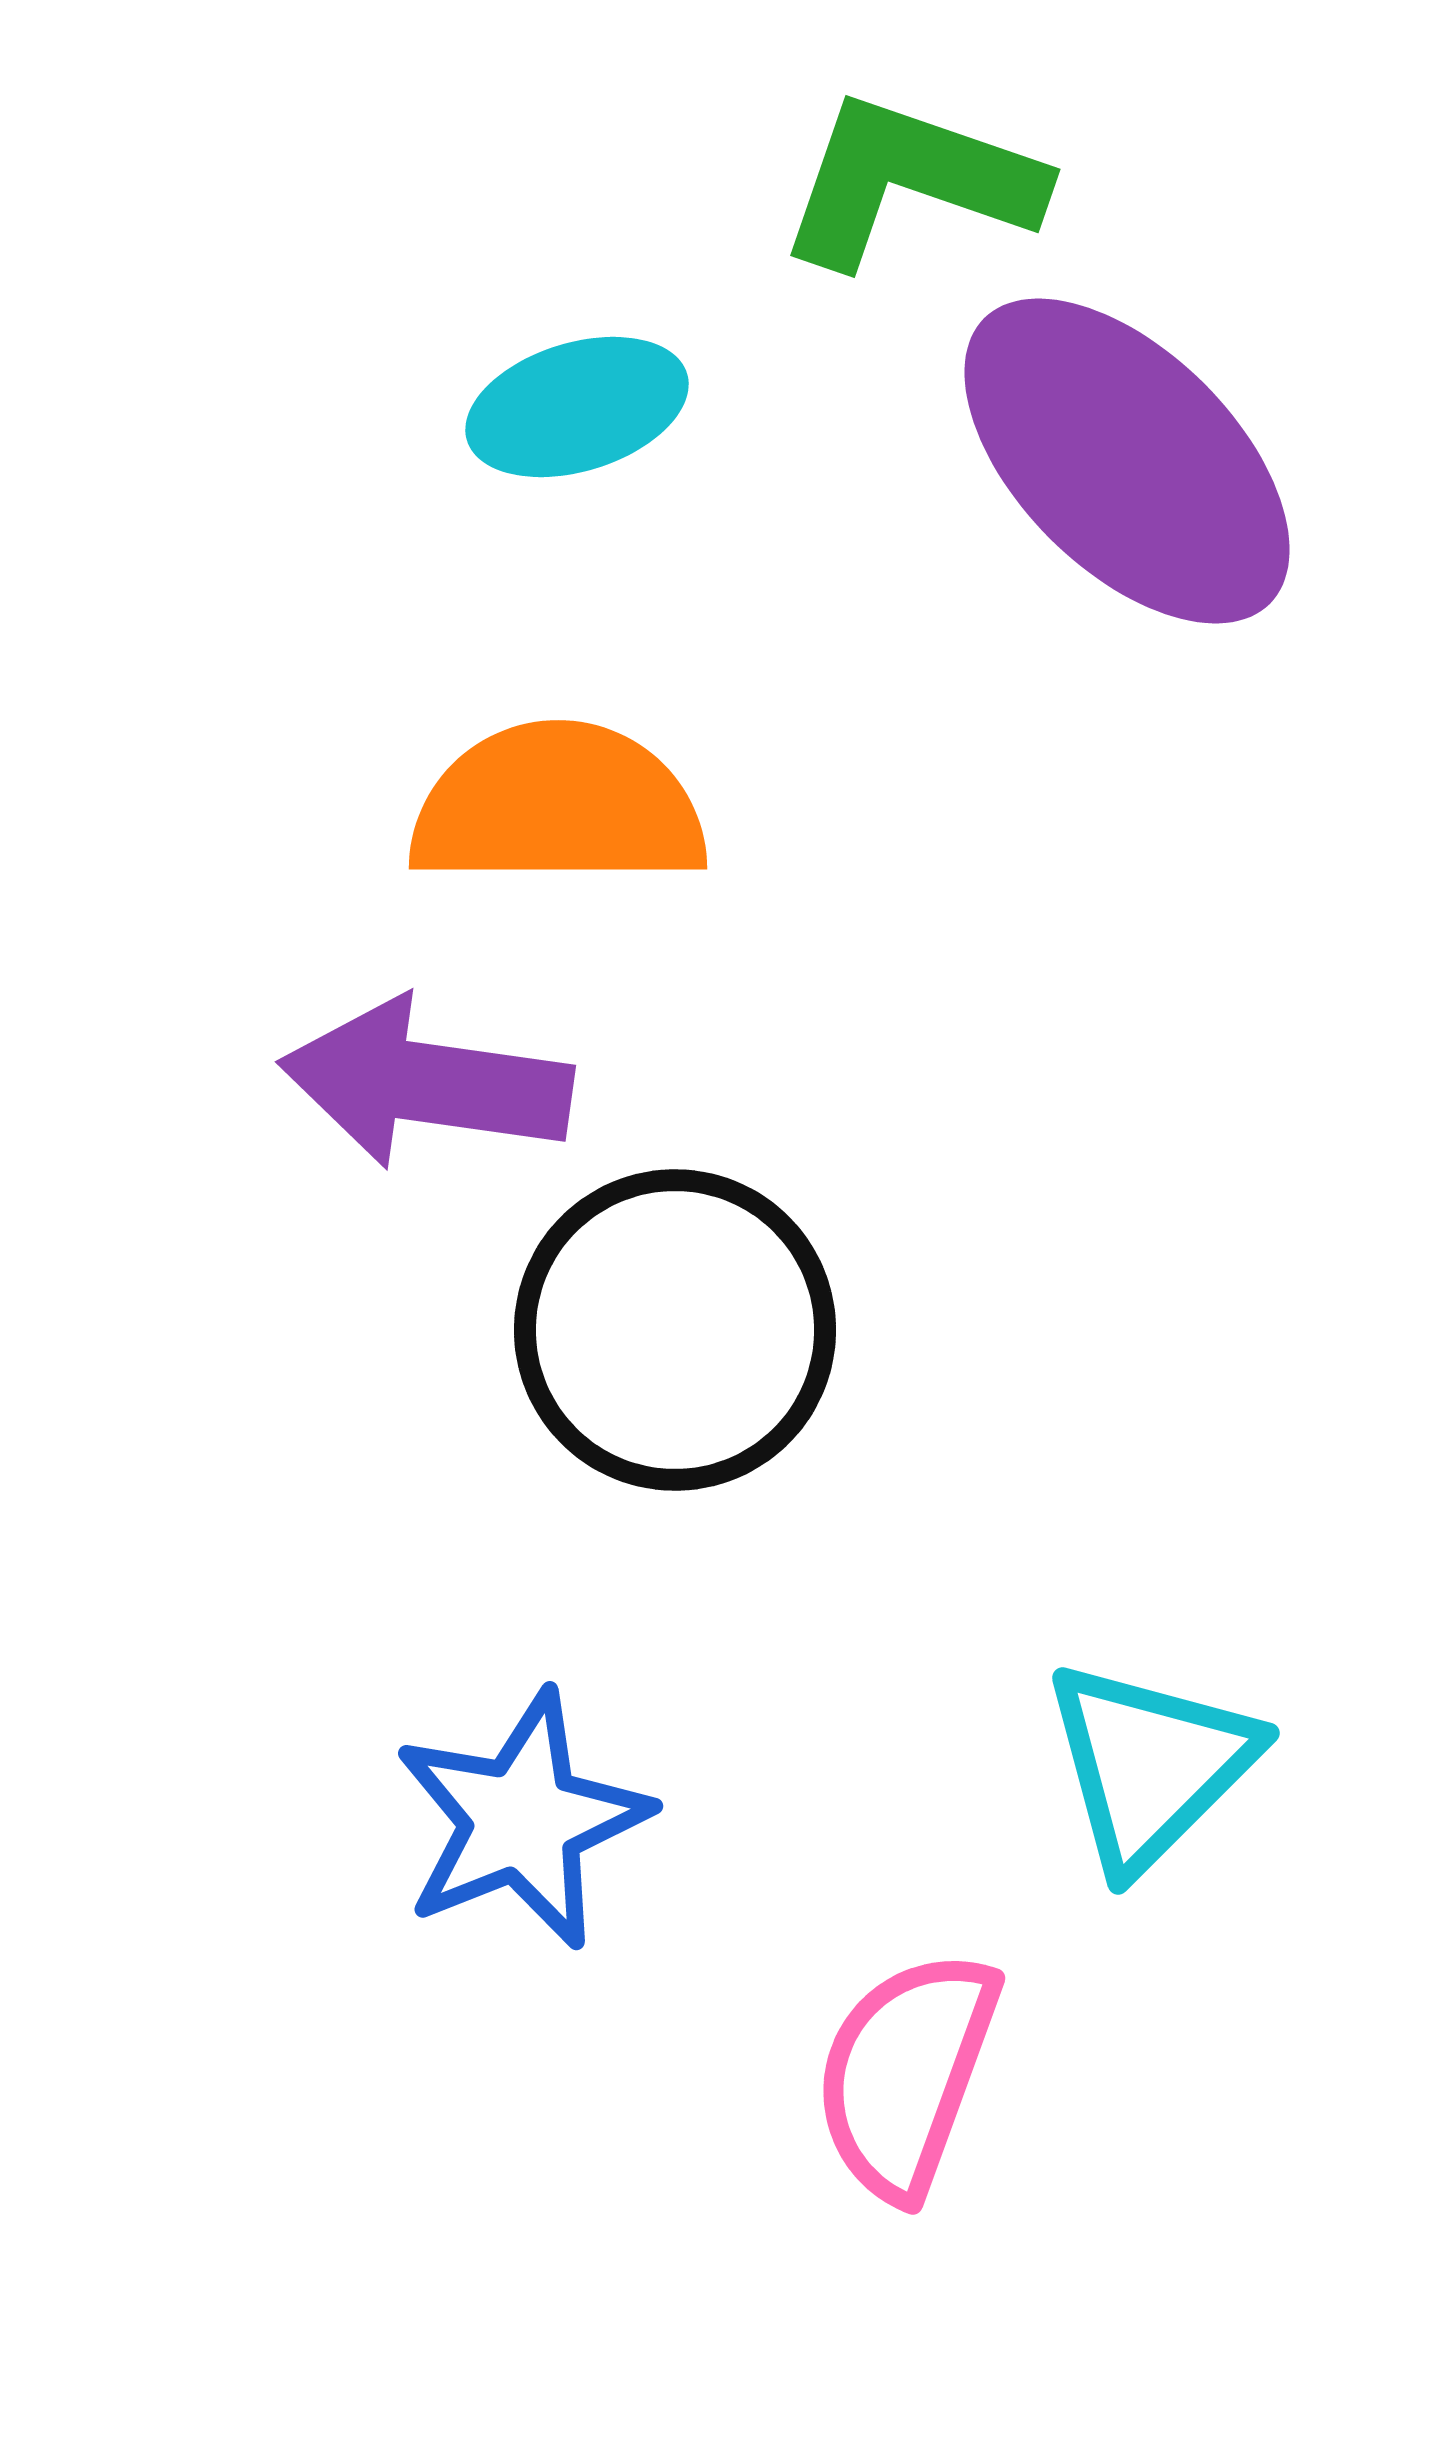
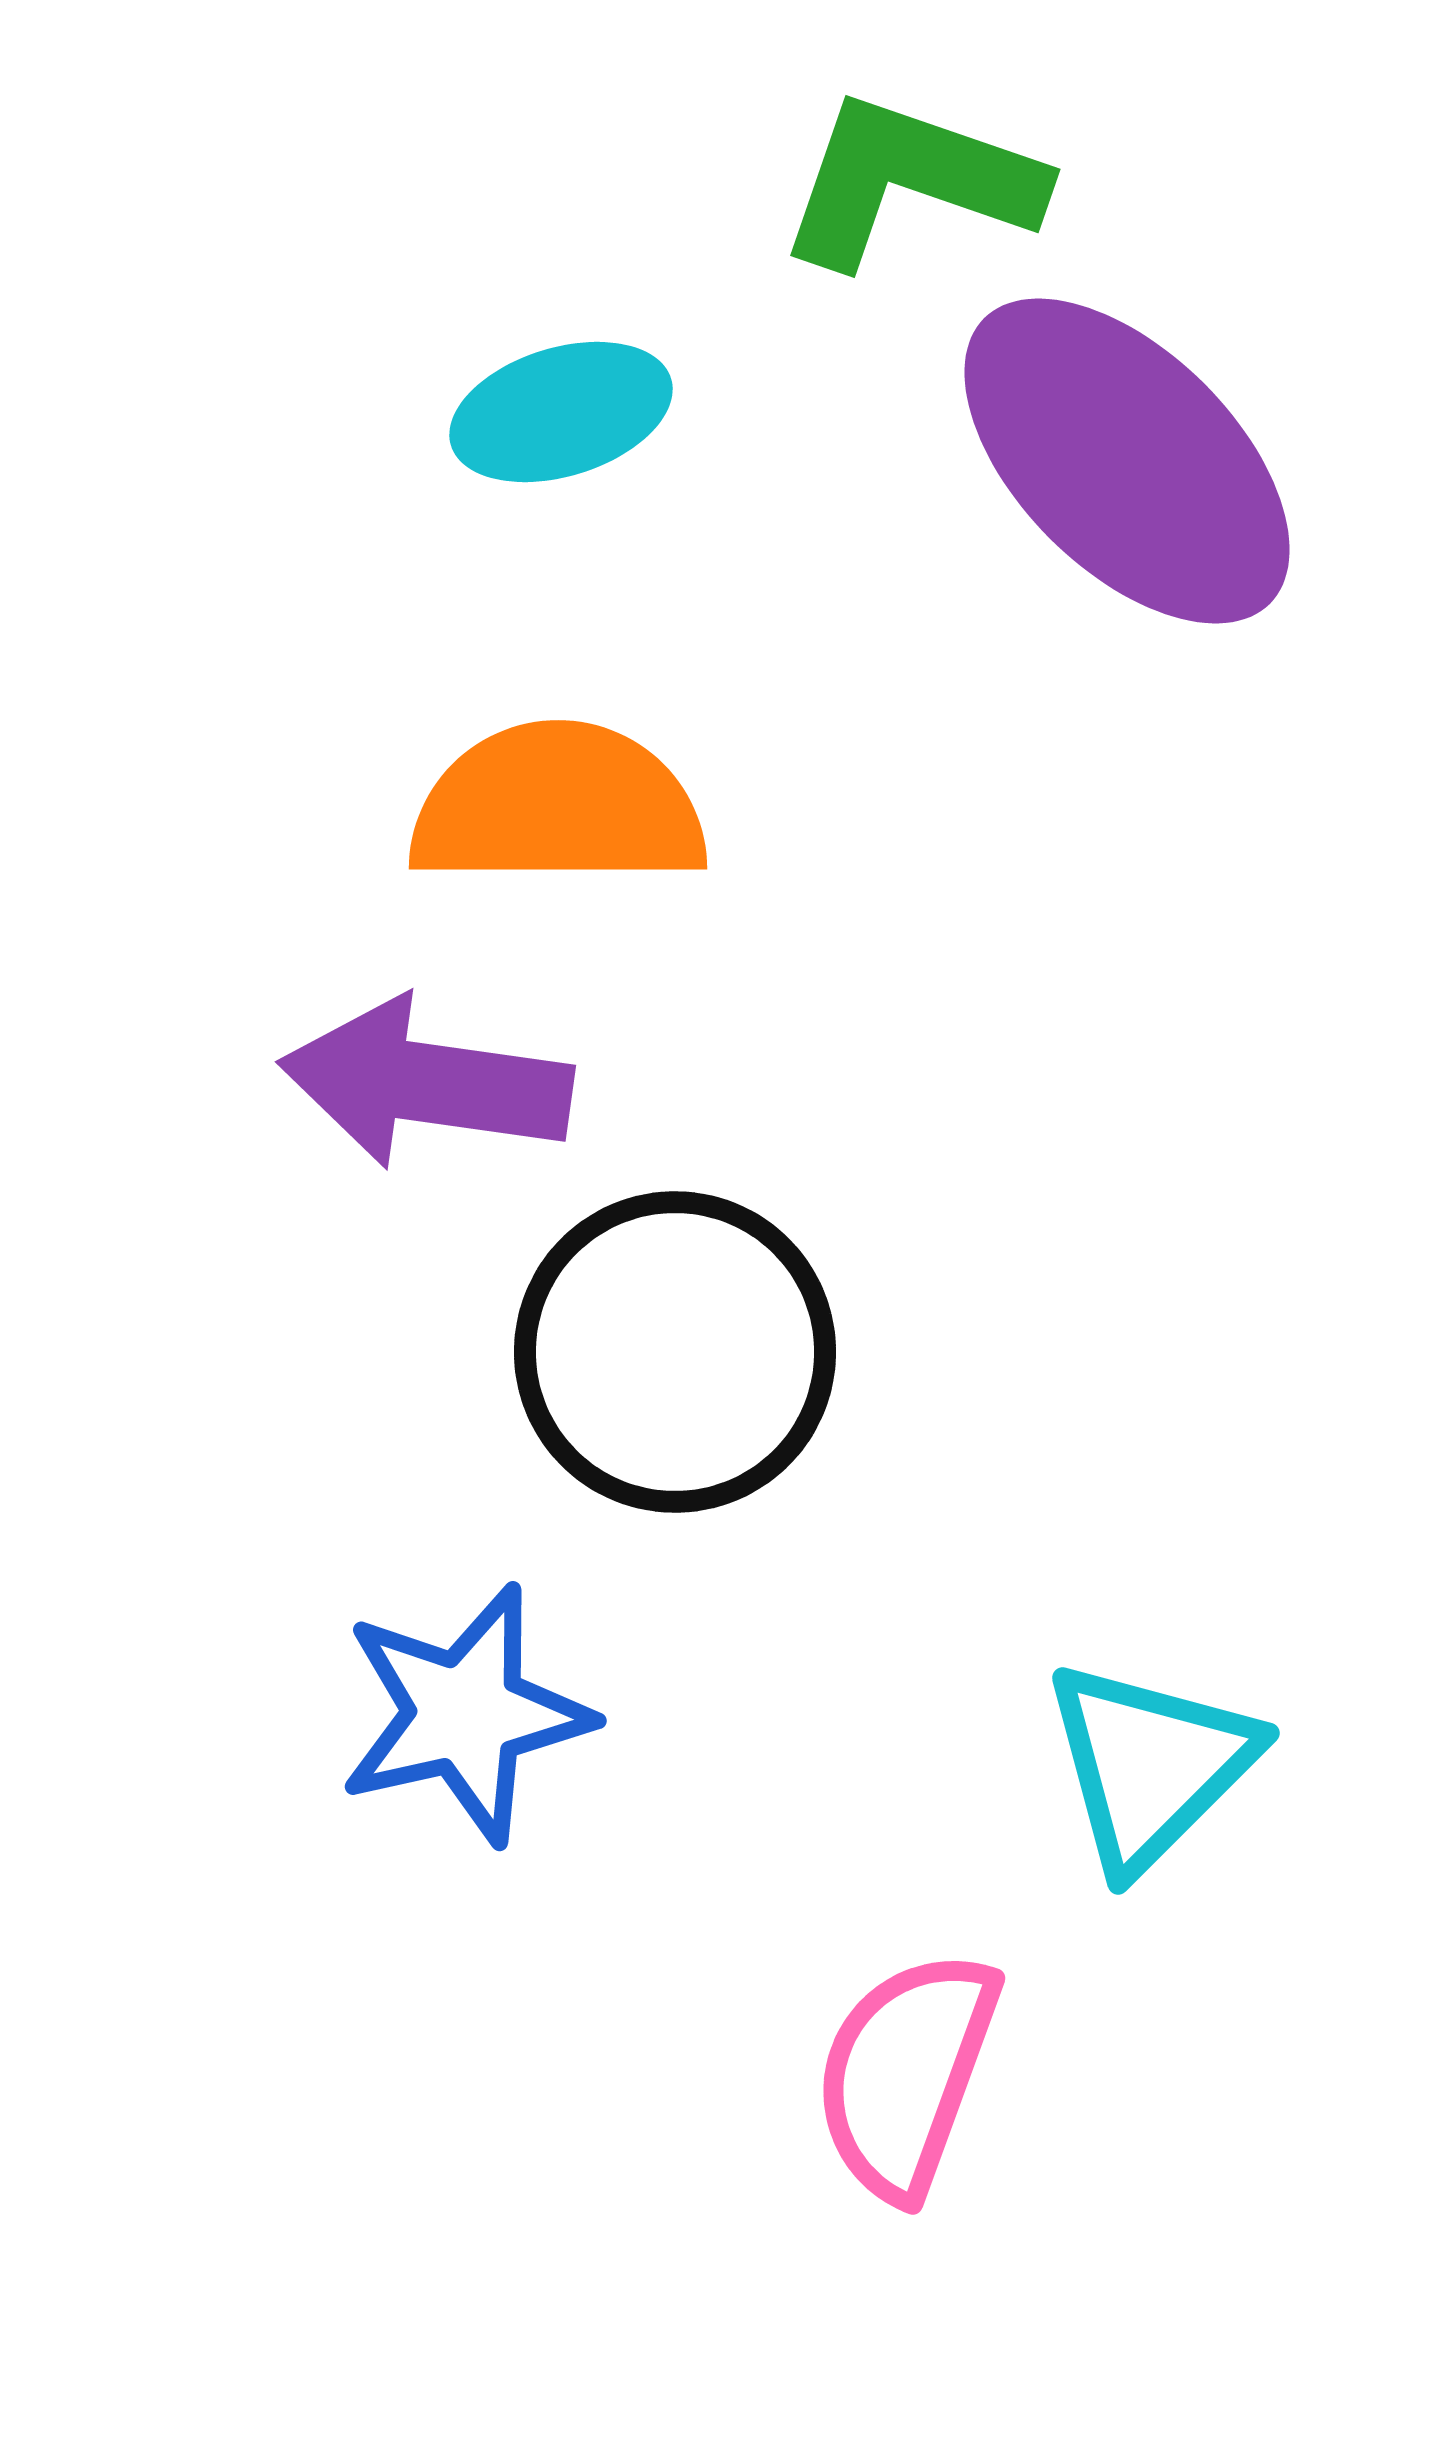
cyan ellipse: moved 16 px left, 5 px down
black circle: moved 22 px down
blue star: moved 57 px left, 106 px up; rotated 9 degrees clockwise
